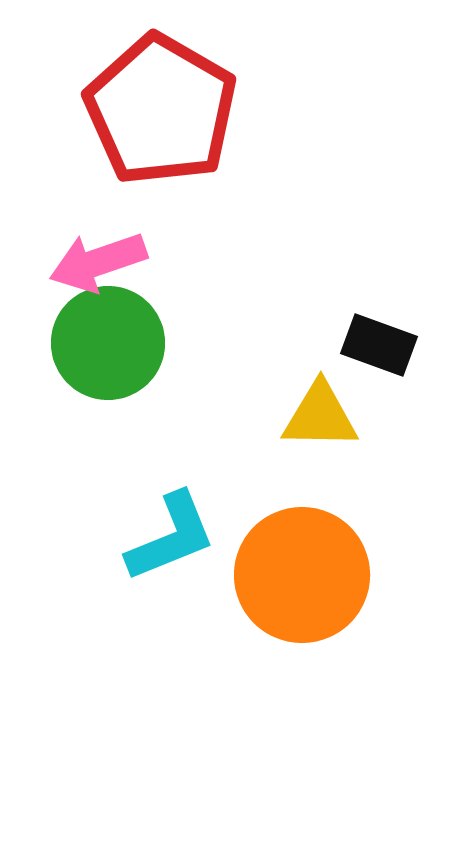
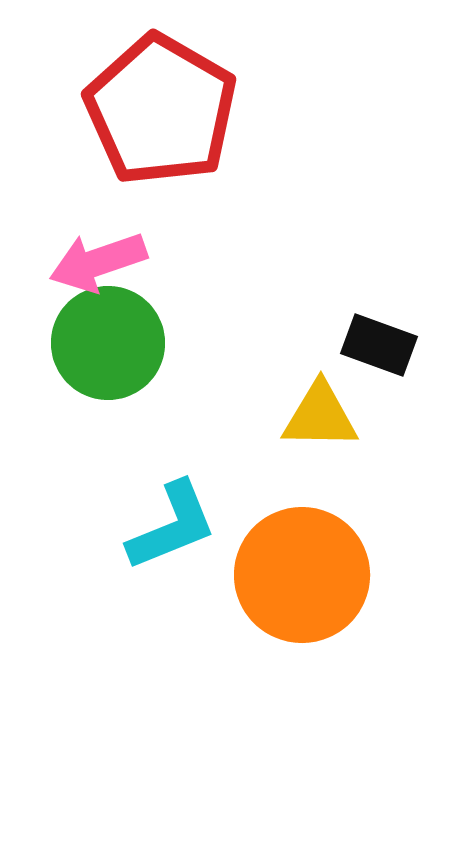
cyan L-shape: moved 1 px right, 11 px up
